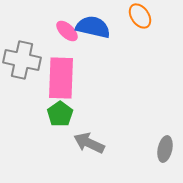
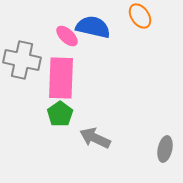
pink ellipse: moved 5 px down
gray arrow: moved 6 px right, 5 px up
